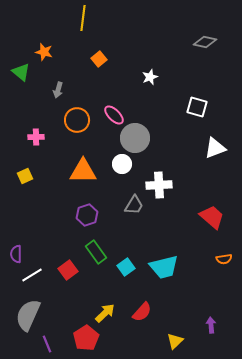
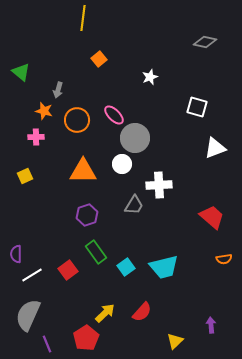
orange star: moved 59 px down
